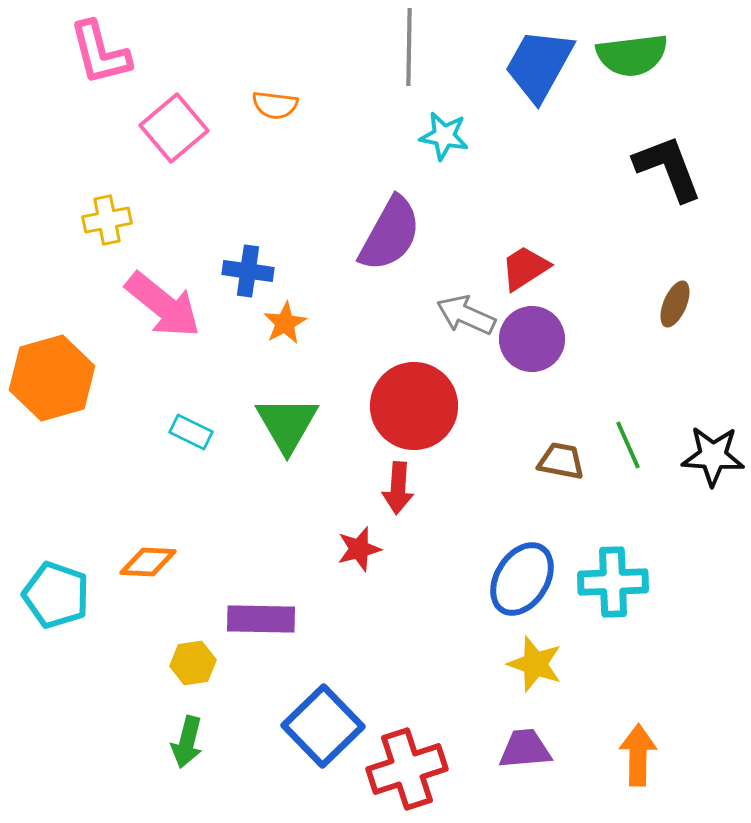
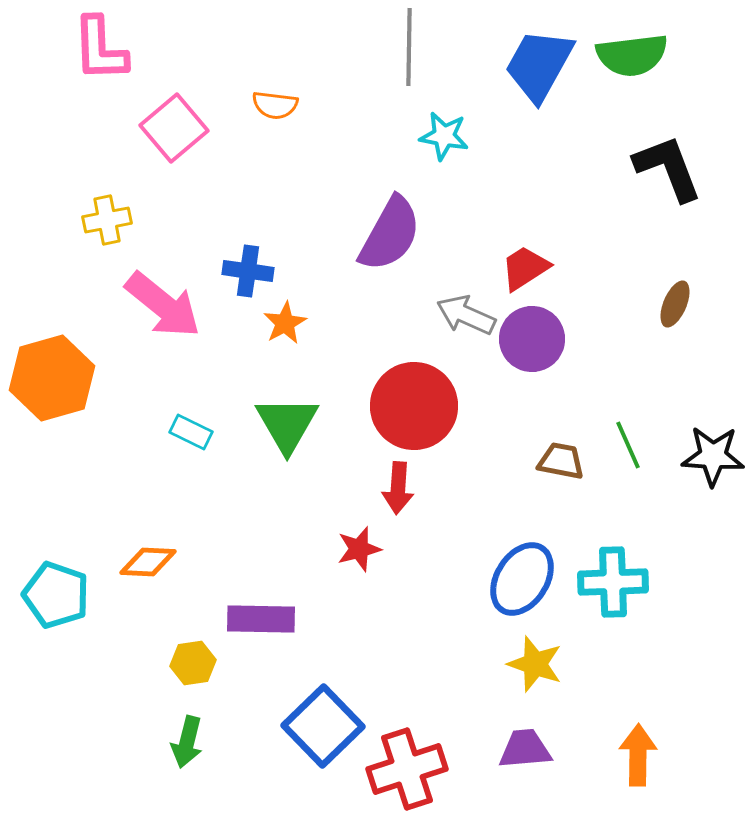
pink L-shape: moved 4 px up; rotated 12 degrees clockwise
